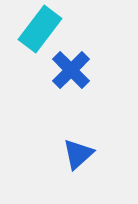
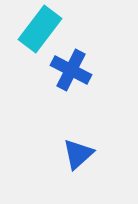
blue cross: rotated 18 degrees counterclockwise
